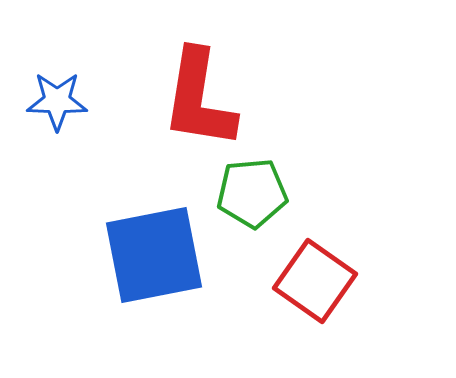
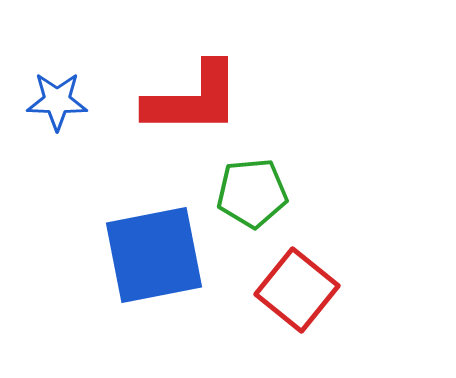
red L-shape: moved 6 px left; rotated 99 degrees counterclockwise
red square: moved 18 px left, 9 px down; rotated 4 degrees clockwise
